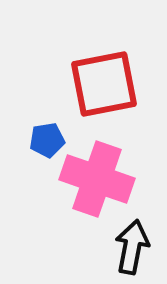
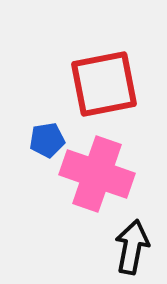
pink cross: moved 5 px up
